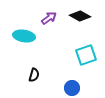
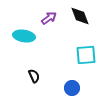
black diamond: rotated 40 degrees clockwise
cyan square: rotated 15 degrees clockwise
black semicircle: moved 1 px down; rotated 40 degrees counterclockwise
